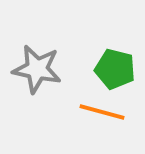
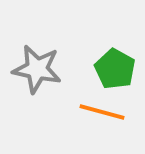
green pentagon: rotated 15 degrees clockwise
